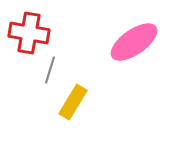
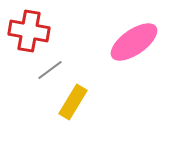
red cross: moved 2 px up
gray line: rotated 36 degrees clockwise
